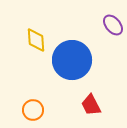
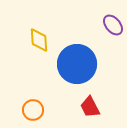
yellow diamond: moved 3 px right
blue circle: moved 5 px right, 4 px down
red trapezoid: moved 1 px left, 2 px down
